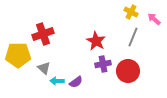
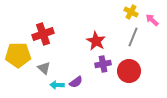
pink arrow: moved 2 px left, 1 px down
red circle: moved 1 px right
cyan arrow: moved 4 px down
